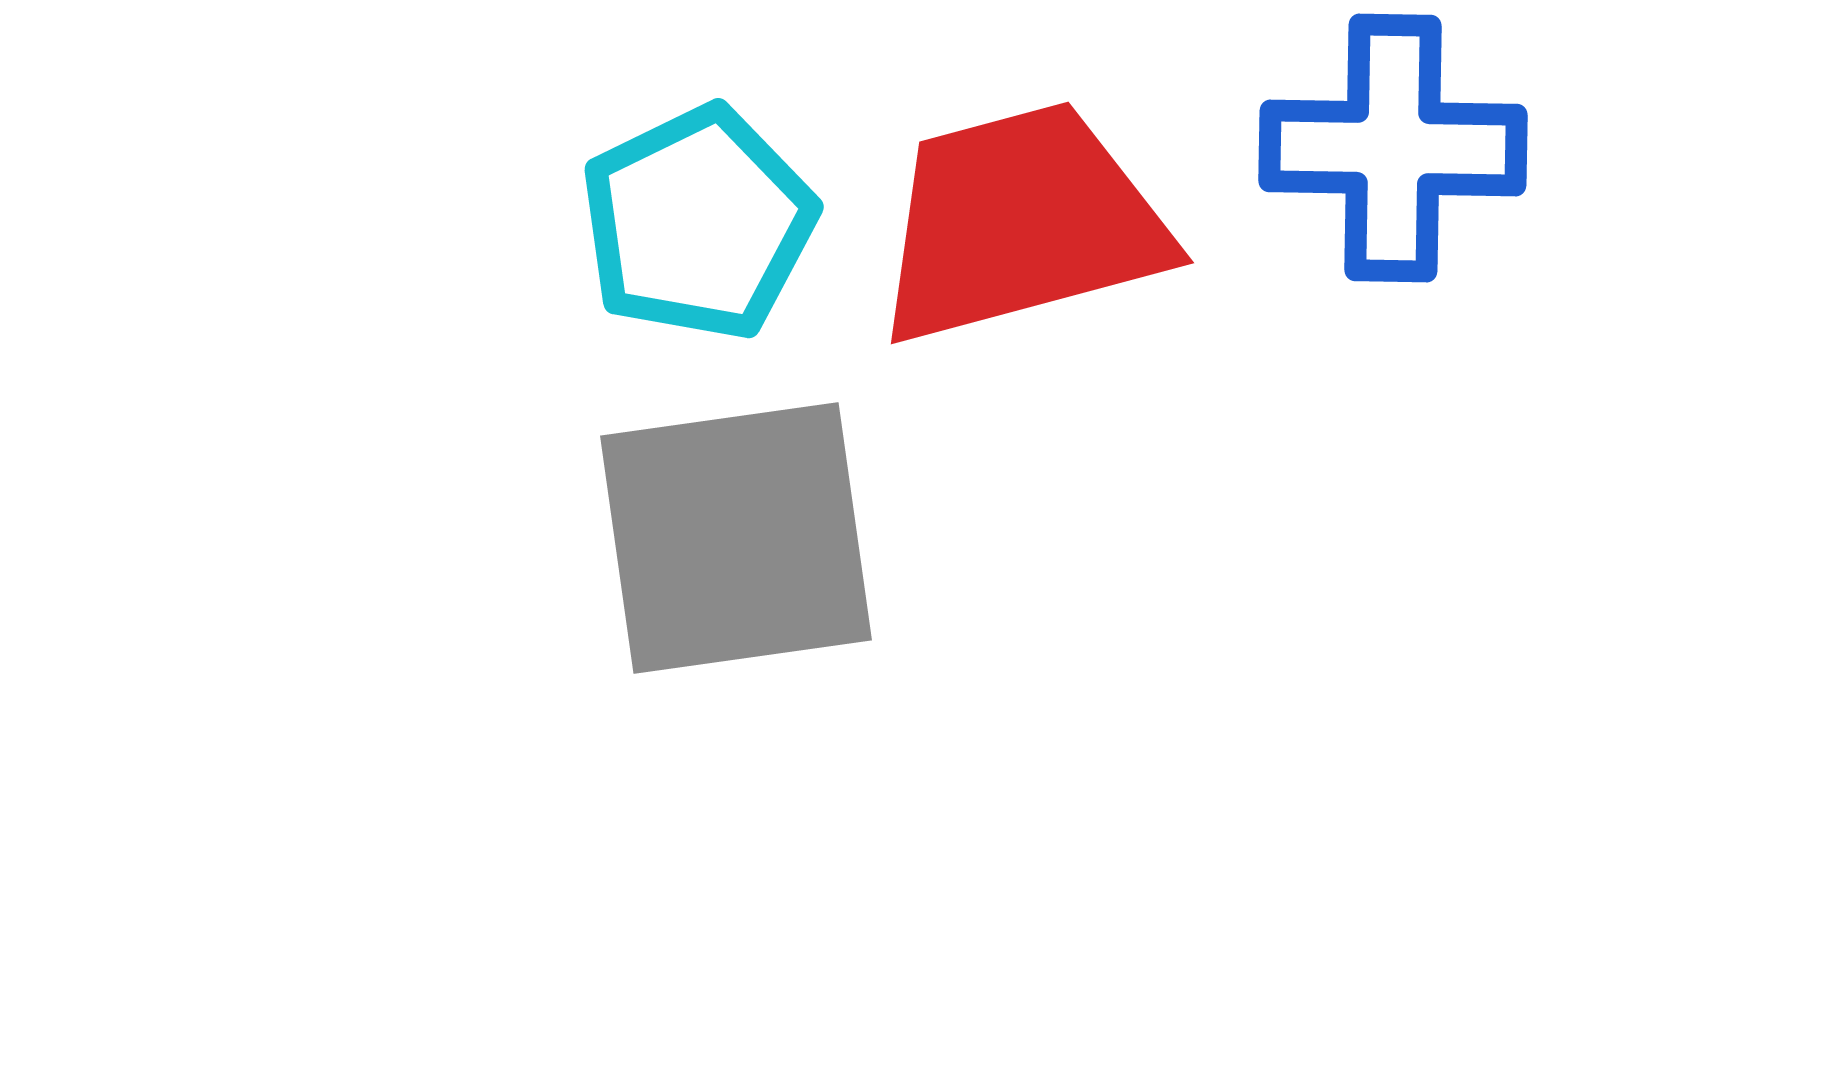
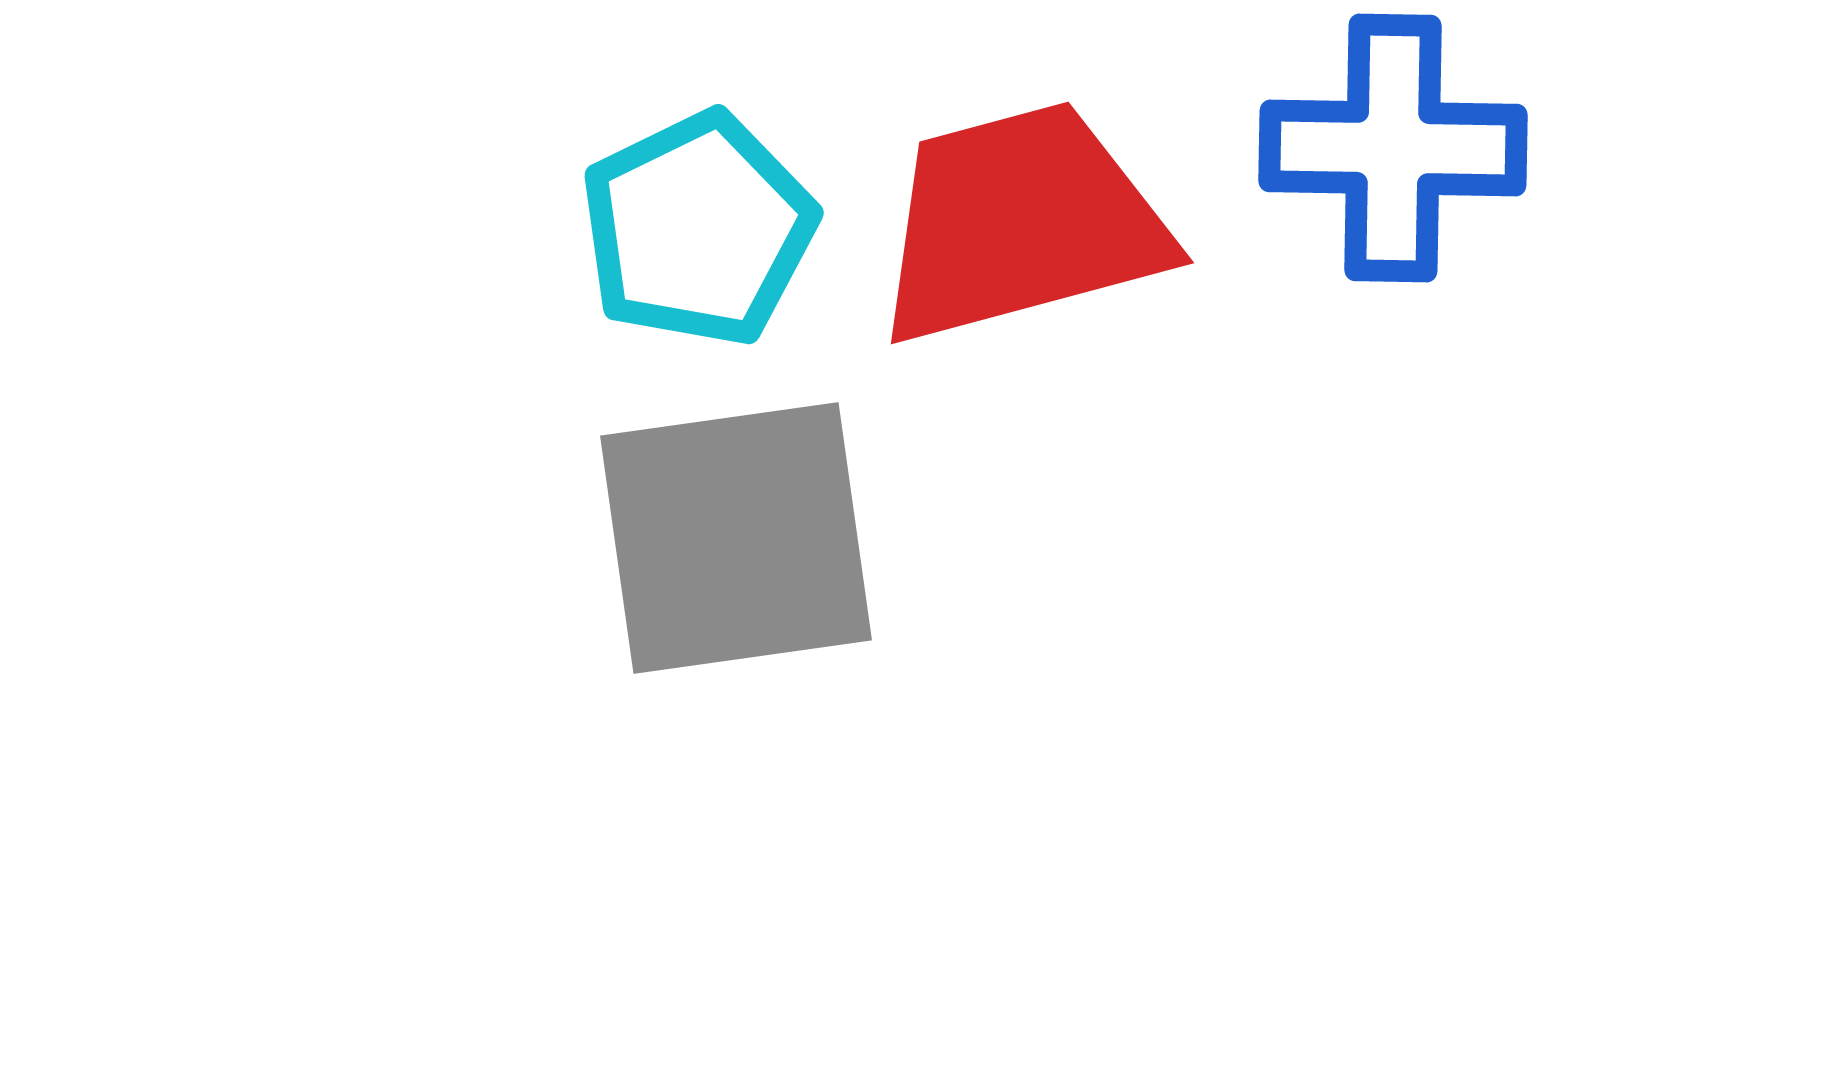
cyan pentagon: moved 6 px down
